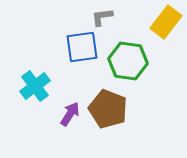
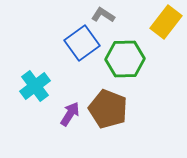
gray L-shape: moved 1 px right, 2 px up; rotated 40 degrees clockwise
blue square: moved 4 px up; rotated 28 degrees counterclockwise
green hexagon: moved 3 px left, 2 px up; rotated 9 degrees counterclockwise
